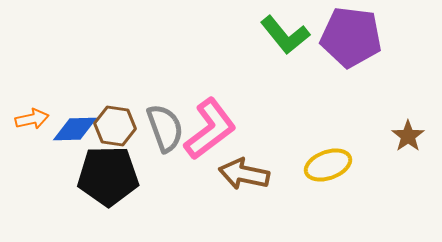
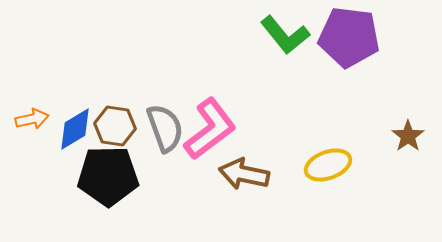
purple pentagon: moved 2 px left
blue diamond: rotated 30 degrees counterclockwise
